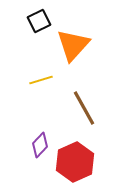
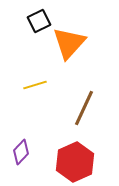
orange triangle: moved 4 px left, 2 px up
yellow line: moved 6 px left, 5 px down
brown line: rotated 54 degrees clockwise
purple diamond: moved 19 px left, 7 px down
